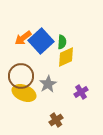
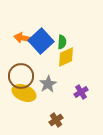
orange arrow: rotated 48 degrees clockwise
